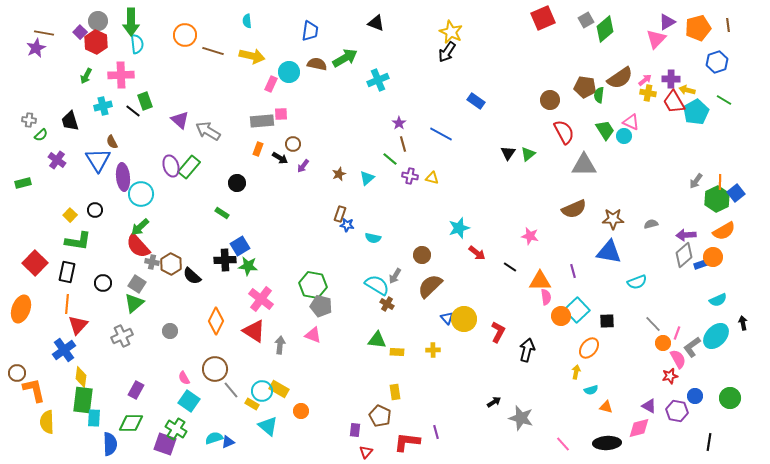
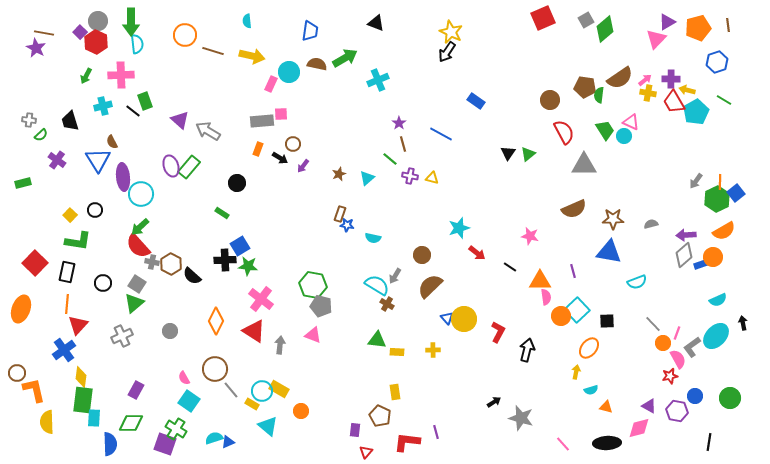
purple star at (36, 48): rotated 18 degrees counterclockwise
